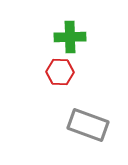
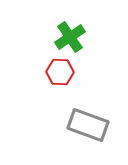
green cross: rotated 32 degrees counterclockwise
